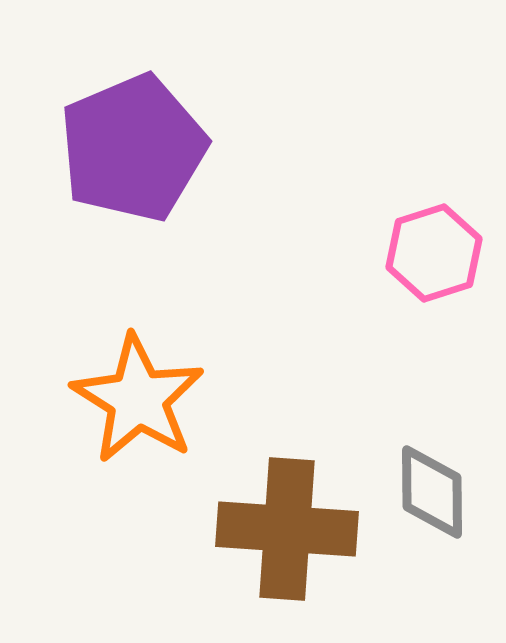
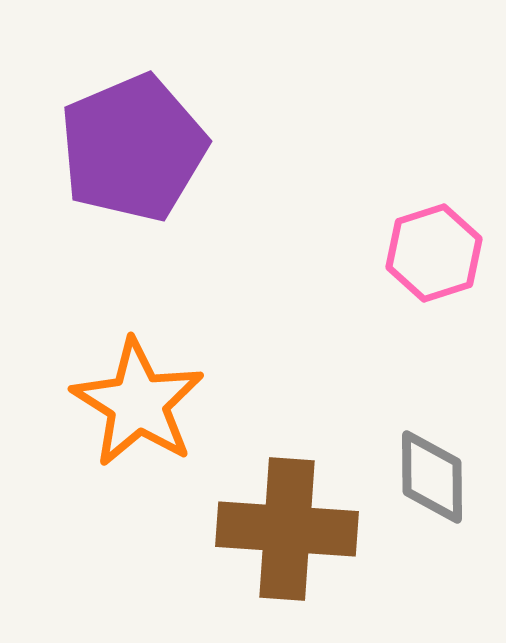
orange star: moved 4 px down
gray diamond: moved 15 px up
